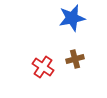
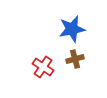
blue star: moved 11 px down
